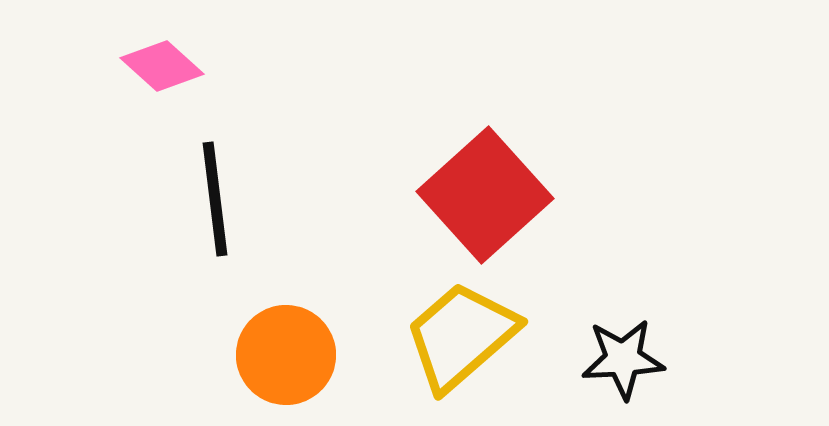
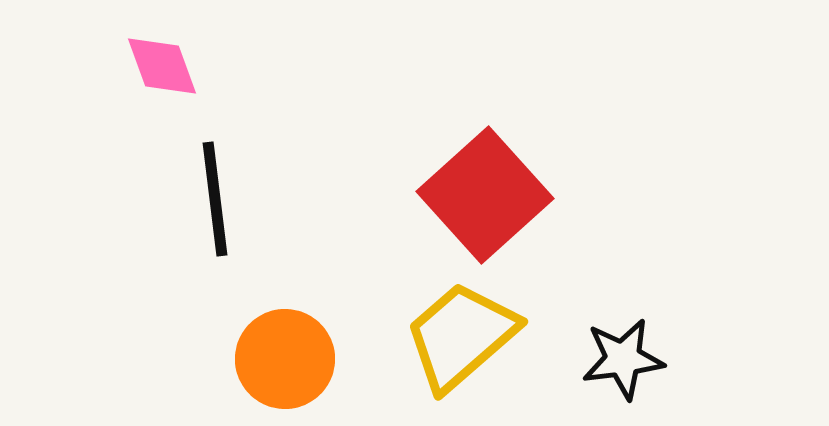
pink diamond: rotated 28 degrees clockwise
orange circle: moved 1 px left, 4 px down
black star: rotated 4 degrees counterclockwise
